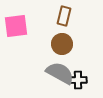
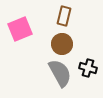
pink square: moved 4 px right, 3 px down; rotated 15 degrees counterclockwise
gray semicircle: rotated 32 degrees clockwise
black cross: moved 10 px right, 12 px up; rotated 18 degrees clockwise
